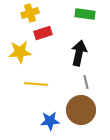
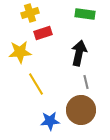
yellow line: rotated 55 degrees clockwise
